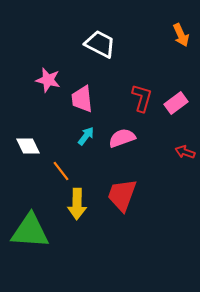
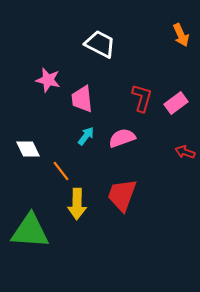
white diamond: moved 3 px down
